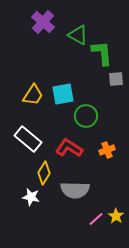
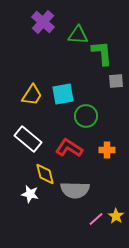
green triangle: rotated 25 degrees counterclockwise
gray square: moved 2 px down
yellow trapezoid: moved 1 px left
orange cross: rotated 21 degrees clockwise
yellow diamond: moved 1 px right, 1 px down; rotated 45 degrees counterclockwise
white star: moved 1 px left, 3 px up
